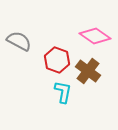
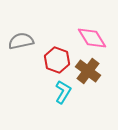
pink diamond: moved 3 px left, 2 px down; rotated 24 degrees clockwise
gray semicircle: moved 2 px right; rotated 40 degrees counterclockwise
cyan L-shape: rotated 20 degrees clockwise
